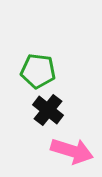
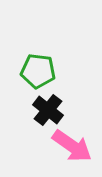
pink arrow: moved 5 px up; rotated 18 degrees clockwise
